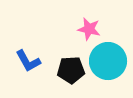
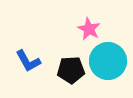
pink star: rotated 15 degrees clockwise
